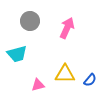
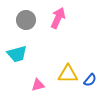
gray circle: moved 4 px left, 1 px up
pink arrow: moved 9 px left, 10 px up
yellow triangle: moved 3 px right
